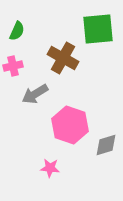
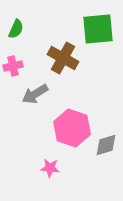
green semicircle: moved 1 px left, 2 px up
pink hexagon: moved 2 px right, 3 px down
